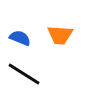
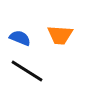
black line: moved 3 px right, 3 px up
